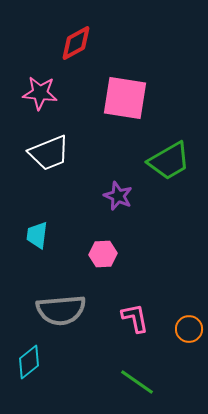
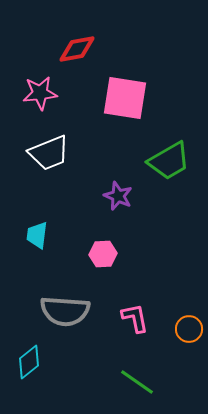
red diamond: moved 1 px right, 6 px down; rotated 18 degrees clockwise
pink star: rotated 12 degrees counterclockwise
gray semicircle: moved 4 px right, 1 px down; rotated 9 degrees clockwise
